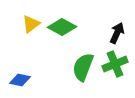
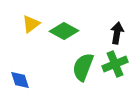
green diamond: moved 2 px right, 4 px down
black arrow: rotated 15 degrees counterclockwise
blue diamond: rotated 60 degrees clockwise
